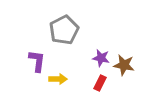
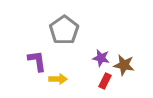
gray pentagon: rotated 8 degrees counterclockwise
purple L-shape: rotated 15 degrees counterclockwise
red rectangle: moved 5 px right, 2 px up
